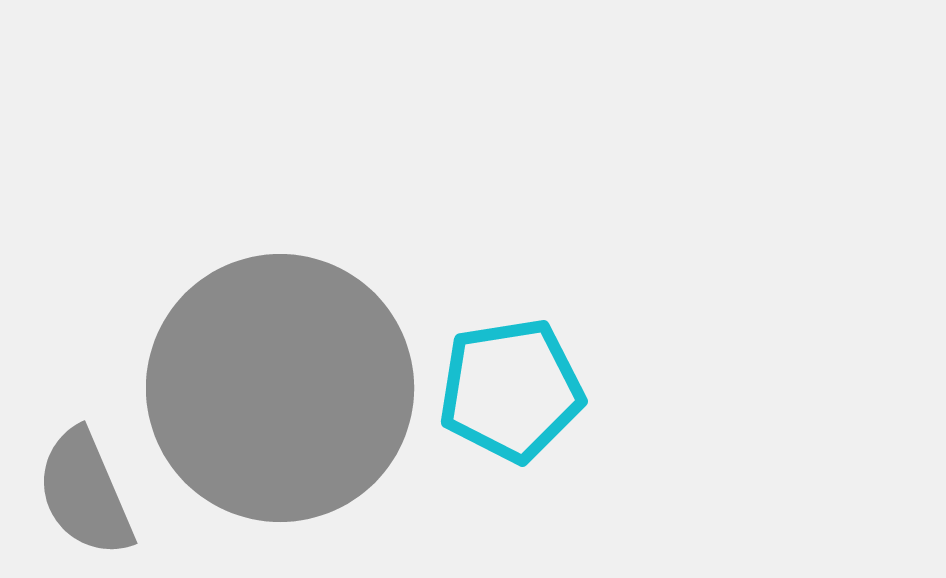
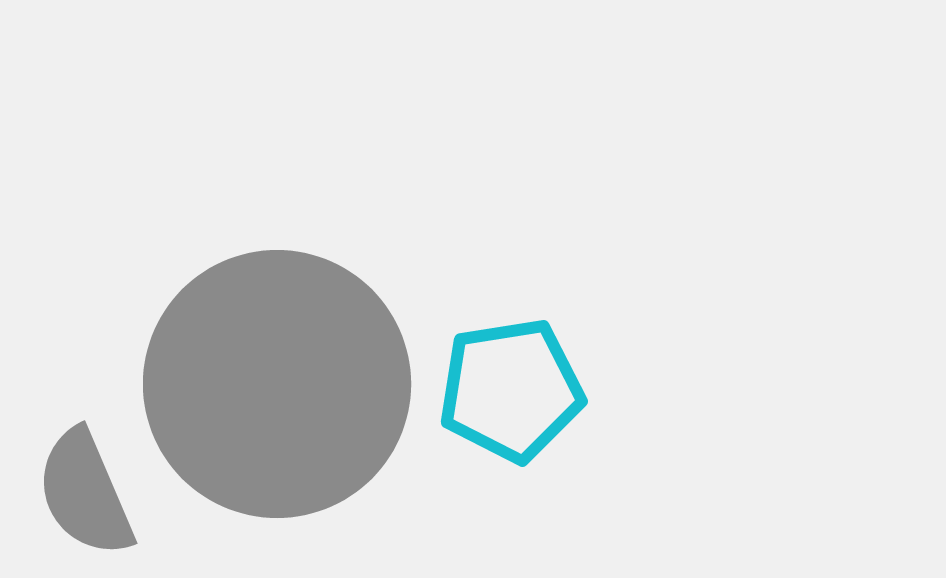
gray circle: moved 3 px left, 4 px up
